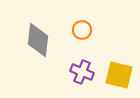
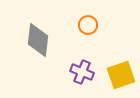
orange circle: moved 6 px right, 5 px up
yellow square: moved 2 px right; rotated 32 degrees counterclockwise
